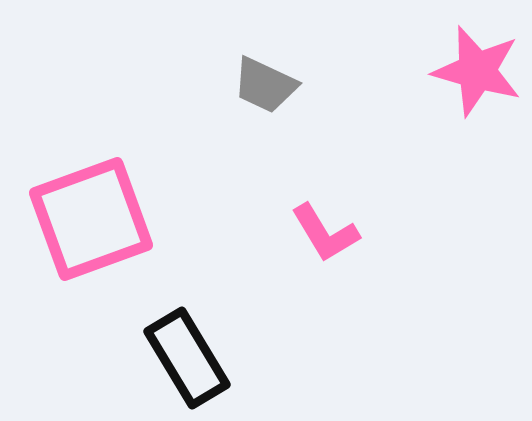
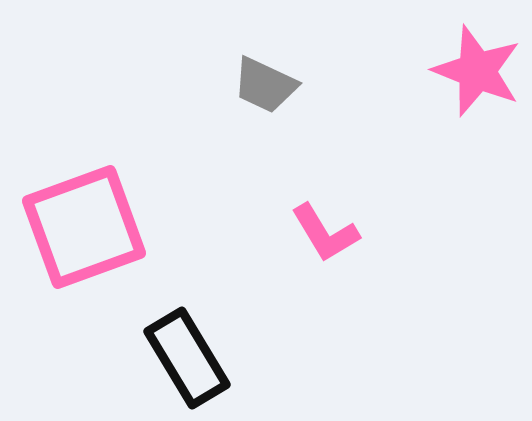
pink star: rotated 6 degrees clockwise
pink square: moved 7 px left, 8 px down
